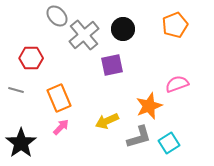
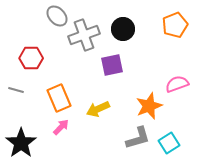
gray cross: rotated 20 degrees clockwise
yellow arrow: moved 9 px left, 12 px up
gray L-shape: moved 1 px left, 1 px down
